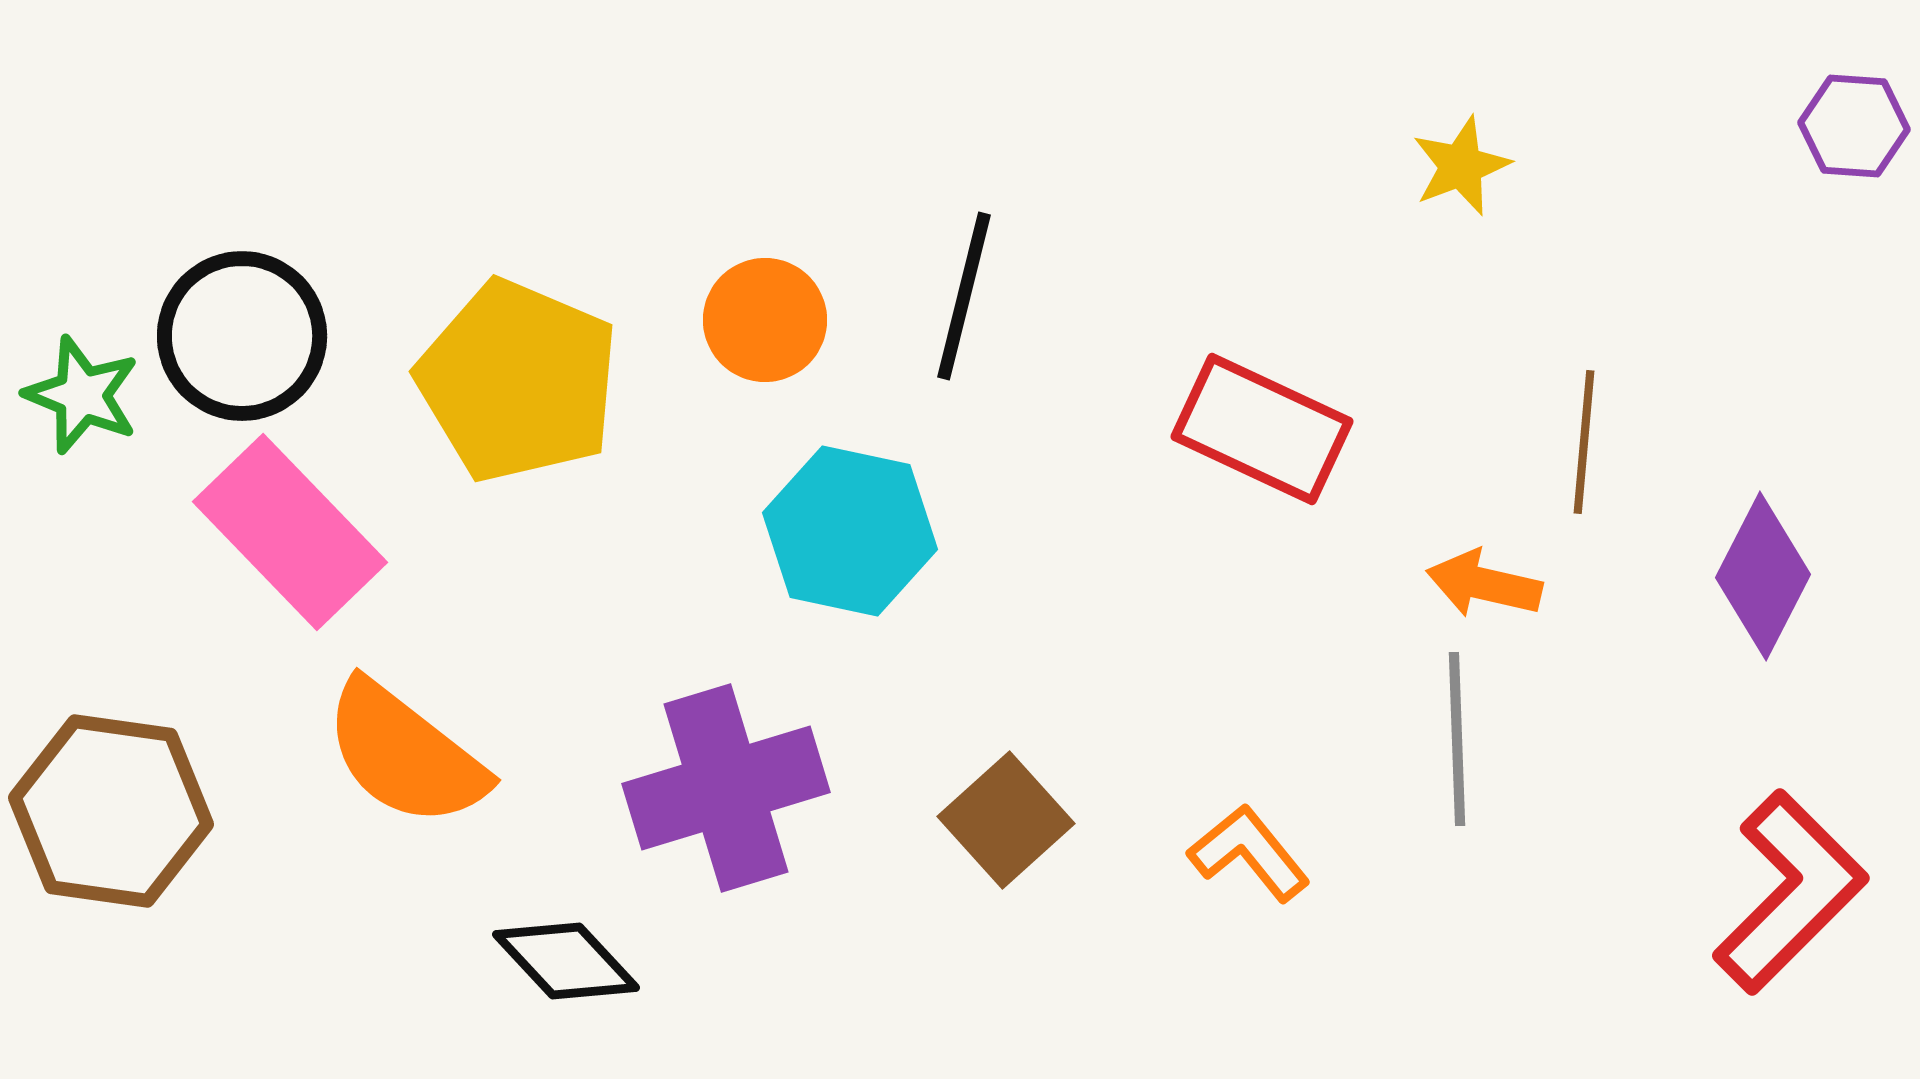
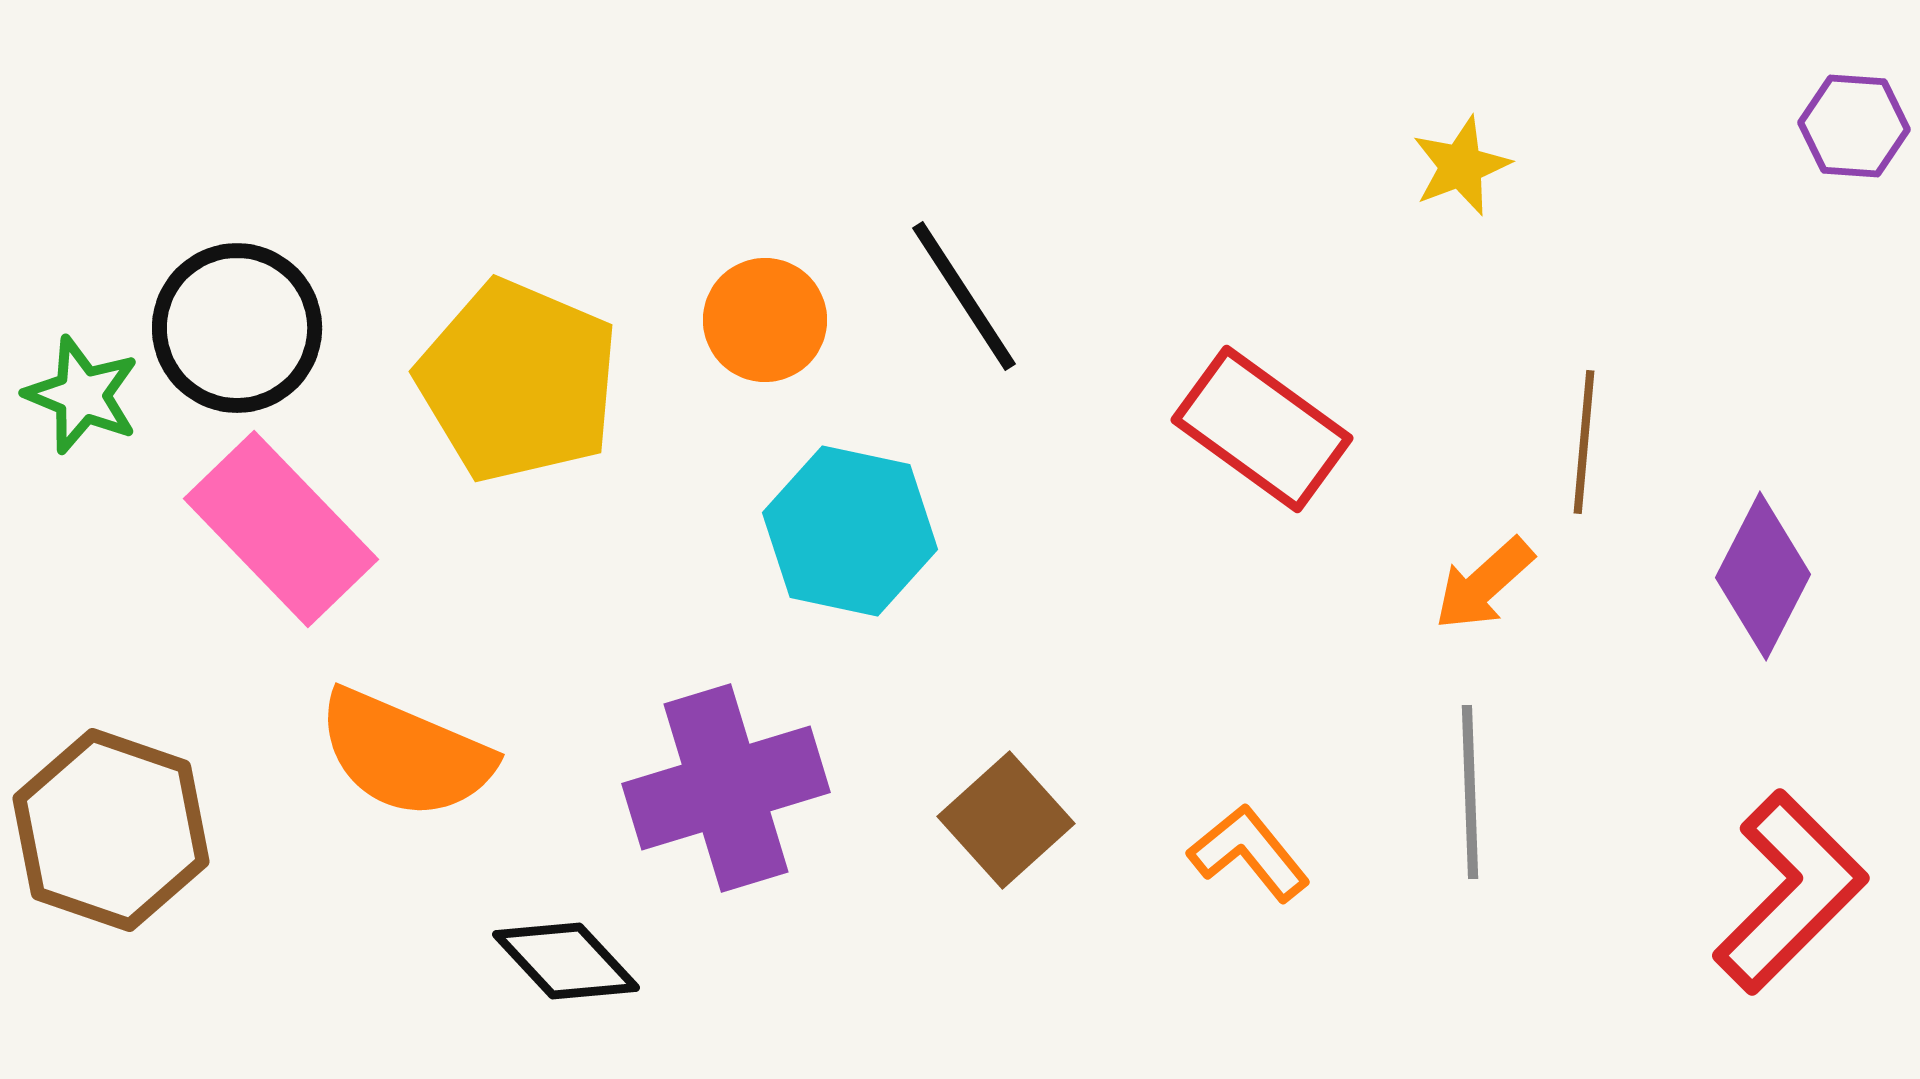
black line: rotated 47 degrees counterclockwise
black circle: moved 5 px left, 8 px up
red rectangle: rotated 11 degrees clockwise
pink rectangle: moved 9 px left, 3 px up
orange arrow: rotated 55 degrees counterclockwise
gray line: moved 13 px right, 53 px down
orange semicircle: rotated 15 degrees counterclockwise
brown hexagon: moved 19 px down; rotated 11 degrees clockwise
